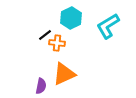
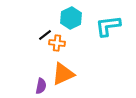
cyan L-shape: rotated 24 degrees clockwise
orange triangle: moved 1 px left
